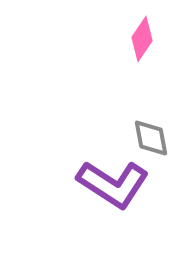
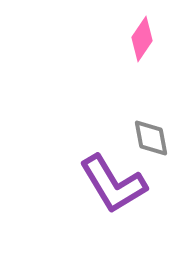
purple L-shape: rotated 26 degrees clockwise
